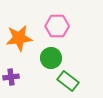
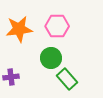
orange star: moved 9 px up
green rectangle: moved 1 px left, 2 px up; rotated 10 degrees clockwise
